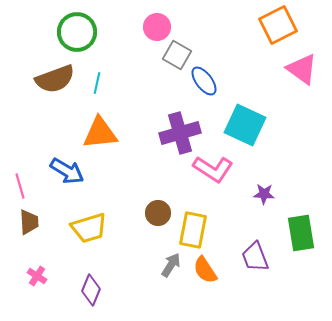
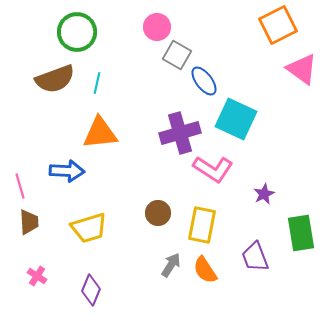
cyan square: moved 9 px left, 6 px up
blue arrow: rotated 28 degrees counterclockwise
purple star: rotated 30 degrees counterclockwise
yellow rectangle: moved 9 px right, 5 px up
